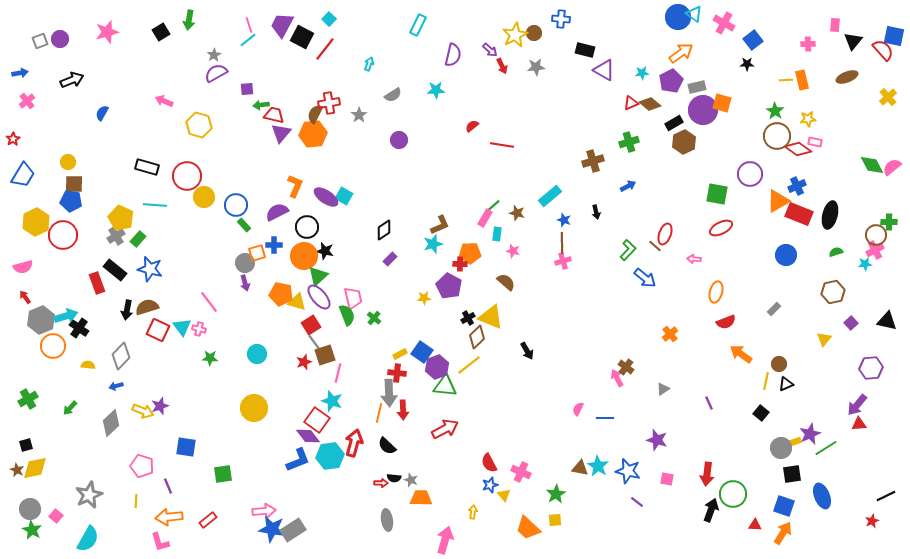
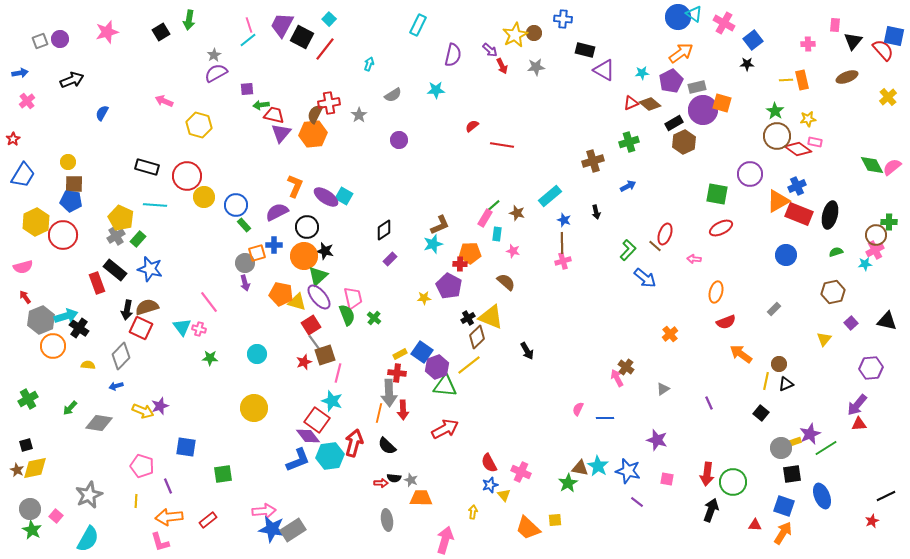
blue cross at (561, 19): moved 2 px right
red square at (158, 330): moved 17 px left, 2 px up
gray diamond at (111, 423): moved 12 px left; rotated 52 degrees clockwise
green star at (556, 494): moved 12 px right, 11 px up
green circle at (733, 494): moved 12 px up
